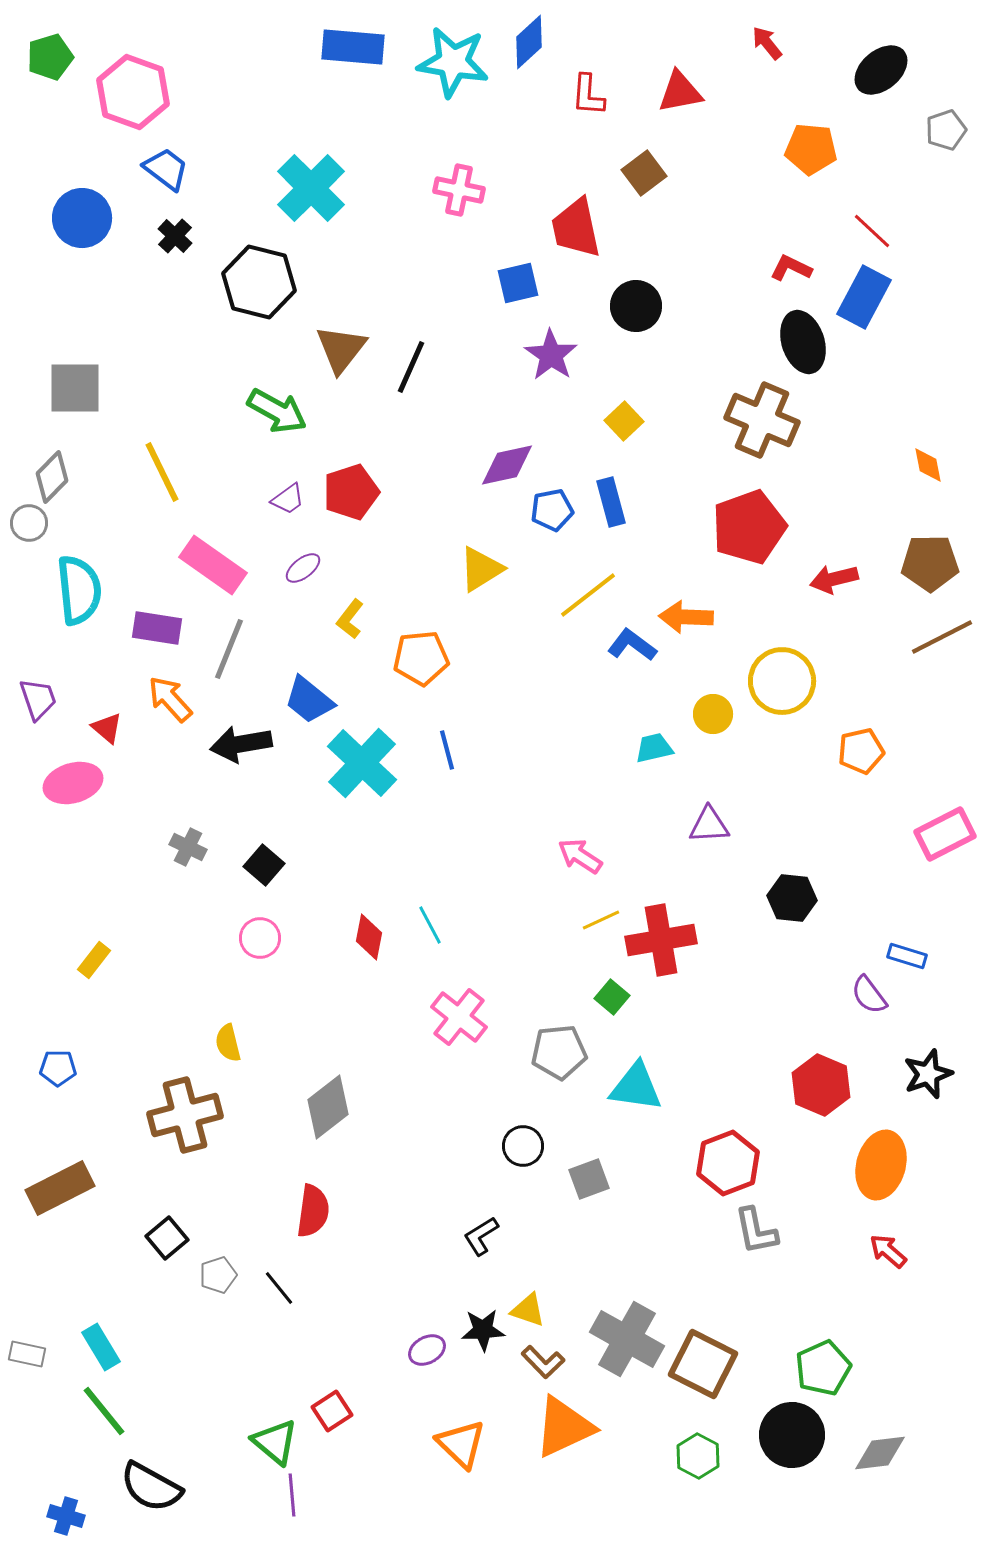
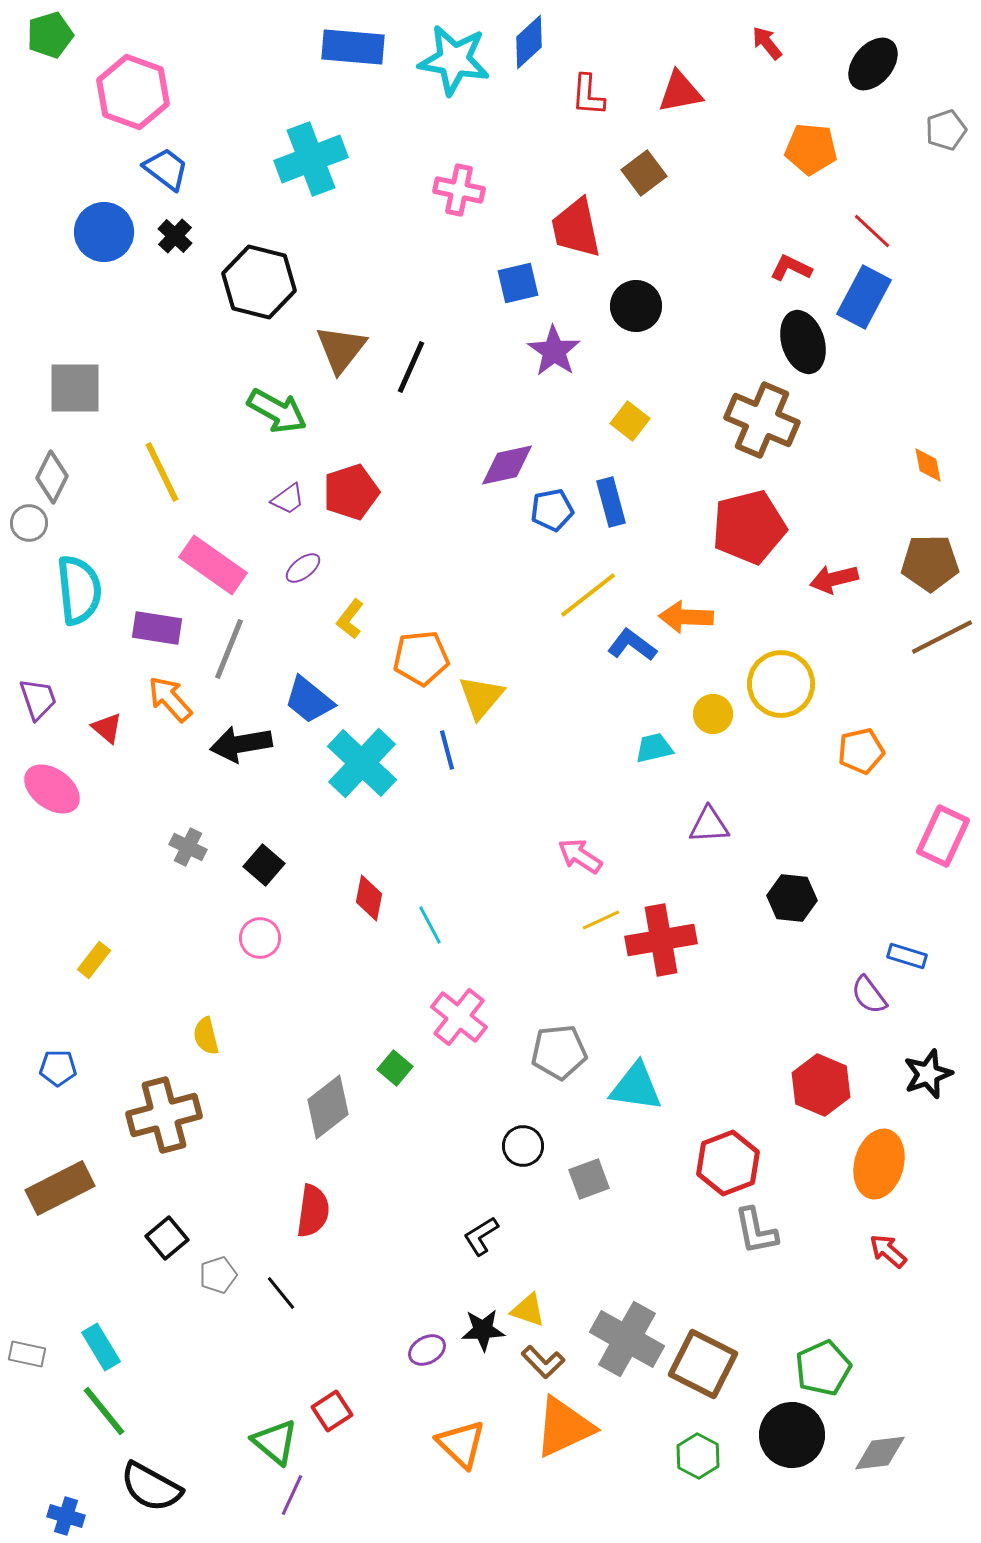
green pentagon at (50, 57): moved 22 px up
cyan star at (453, 62): moved 1 px right, 2 px up
black ellipse at (881, 70): moved 8 px left, 6 px up; rotated 10 degrees counterclockwise
cyan cross at (311, 188): moved 29 px up; rotated 24 degrees clockwise
blue circle at (82, 218): moved 22 px right, 14 px down
purple star at (551, 355): moved 3 px right, 4 px up
yellow square at (624, 421): moved 6 px right; rotated 9 degrees counterclockwise
gray diamond at (52, 477): rotated 18 degrees counterclockwise
red pentagon at (749, 527): rotated 6 degrees clockwise
yellow triangle at (481, 569): moved 128 px down; rotated 18 degrees counterclockwise
yellow circle at (782, 681): moved 1 px left, 3 px down
pink ellipse at (73, 783): moved 21 px left, 6 px down; rotated 52 degrees clockwise
pink rectangle at (945, 834): moved 2 px left, 2 px down; rotated 38 degrees counterclockwise
red diamond at (369, 937): moved 39 px up
green square at (612, 997): moved 217 px left, 71 px down
yellow semicircle at (228, 1043): moved 22 px left, 7 px up
brown cross at (185, 1115): moved 21 px left
orange ellipse at (881, 1165): moved 2 px left, 1 px up
black line at (279, 1288): moved 2 px right, 5 px down
purple line at (292, 1495): rotated 30 degrees clockwise
